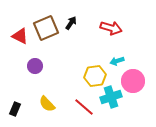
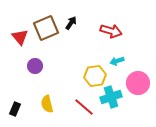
red arrow: moved 3 px down
red triangle: moved 1 px down; rotated 24 degrees clockwise
pink circle: moved 5 px right, 2 px down
yellow semicircle: rotated 30 degrees clockwise
